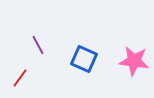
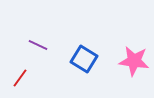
purple line: rotated 36 degrees counterclockwise
blue square: rotated 8 degrees clockwise
